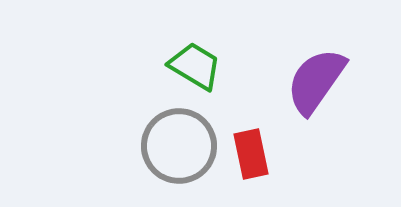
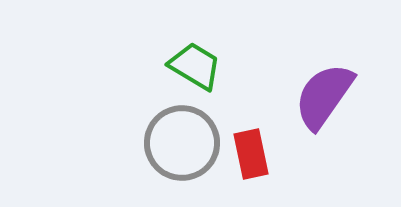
purple semicircle: moved 8 px right, 15 px down
gray circle: moved 3 px right, 3 px up
